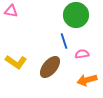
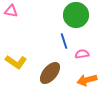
brown ellipse: moved 6 px down
